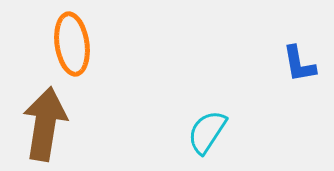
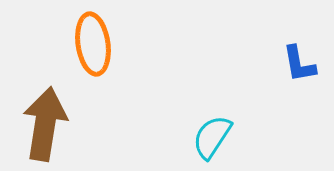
orange ellipse: moved 21 px right
cyan semicircle: moved 5 px right, 5 px down
